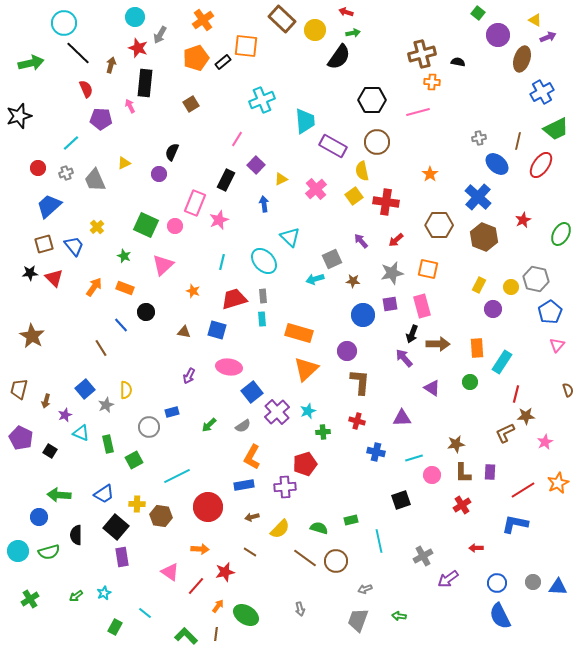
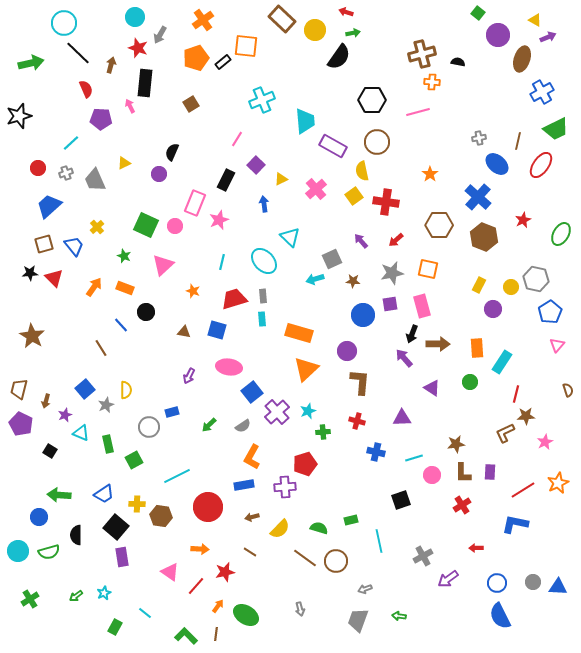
purple pentagon at (21, 438): moved 14 px up
